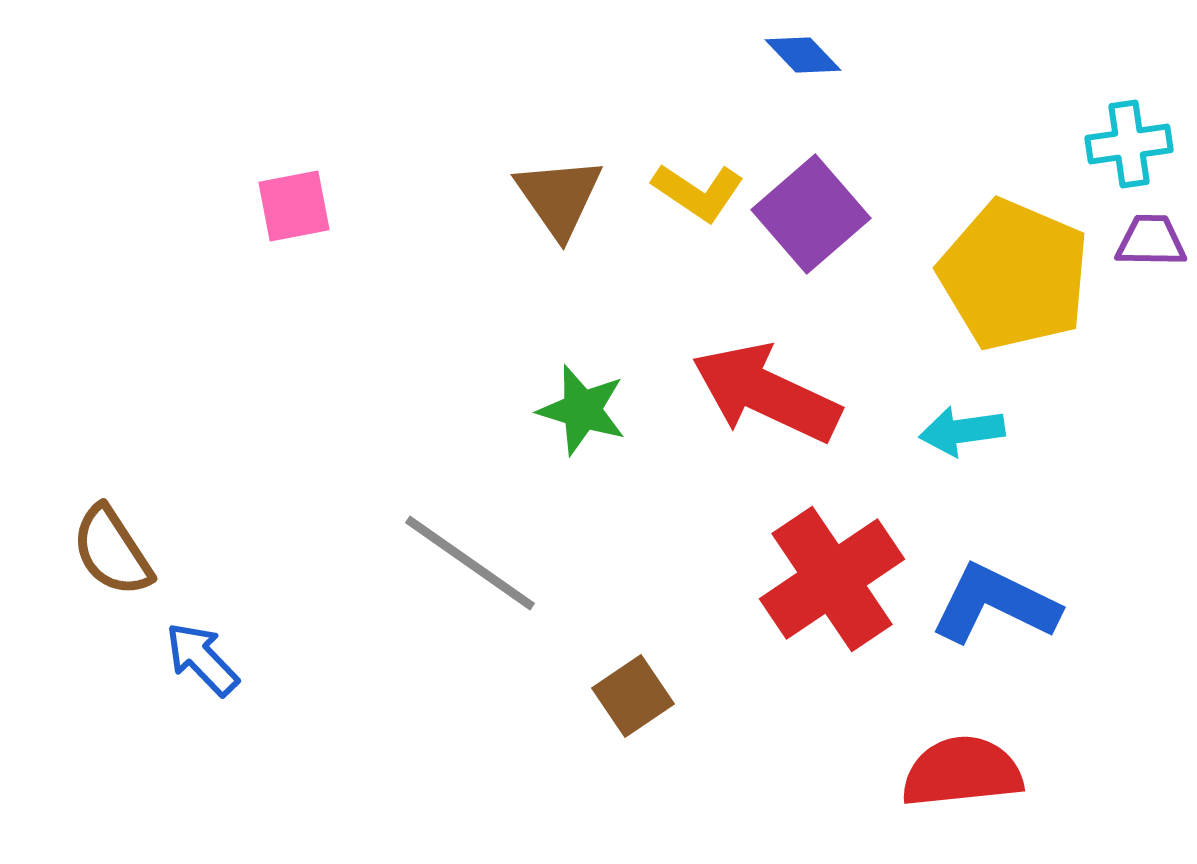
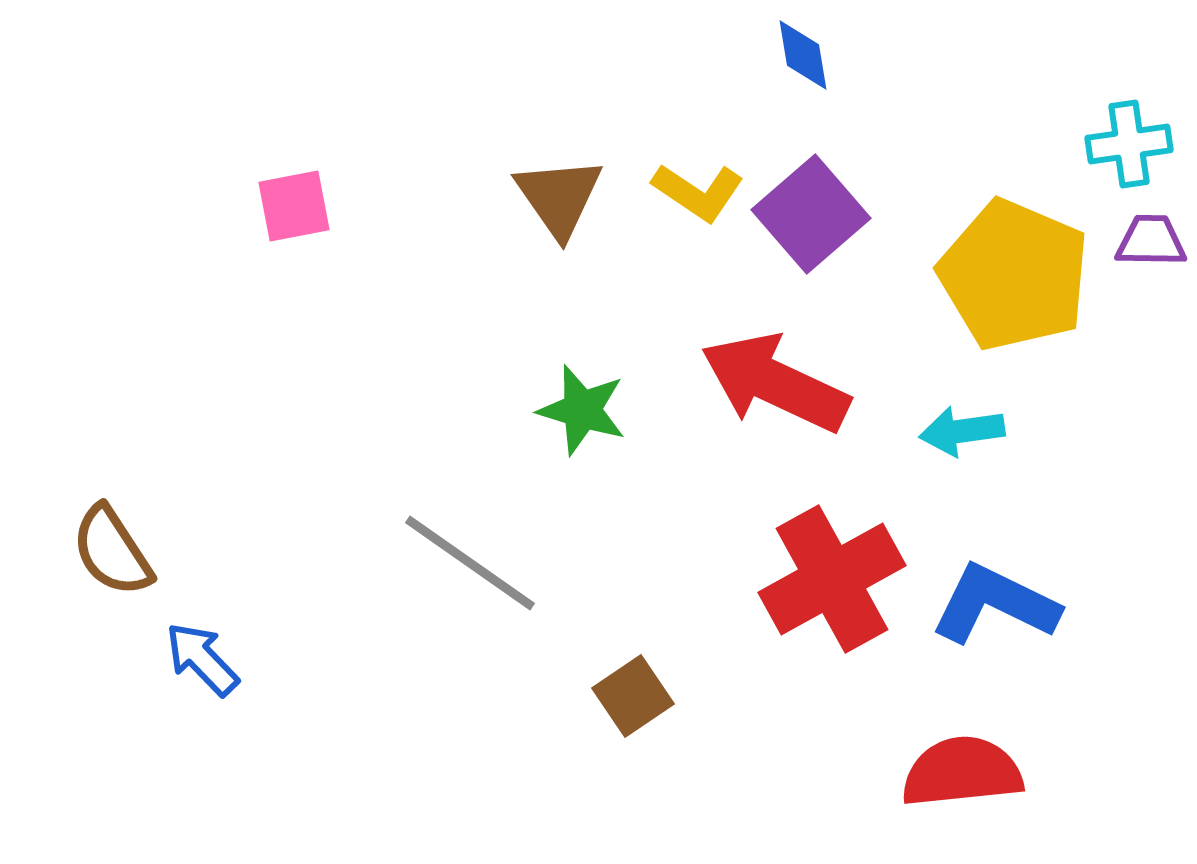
blue diamond: rotated 34 degrees clockwise
red arrow: moved 9 px right, 10 px up
red cross: rotated 5 degrees clockwise
